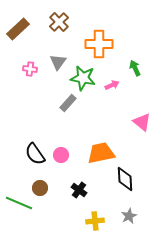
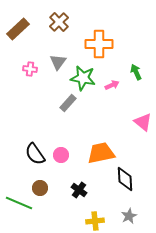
green arrow: moved 1 px right, 4 px down
pink triangle: moved 1 px right
